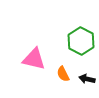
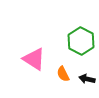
pink triangle: rotated 20 degrees clockwise
